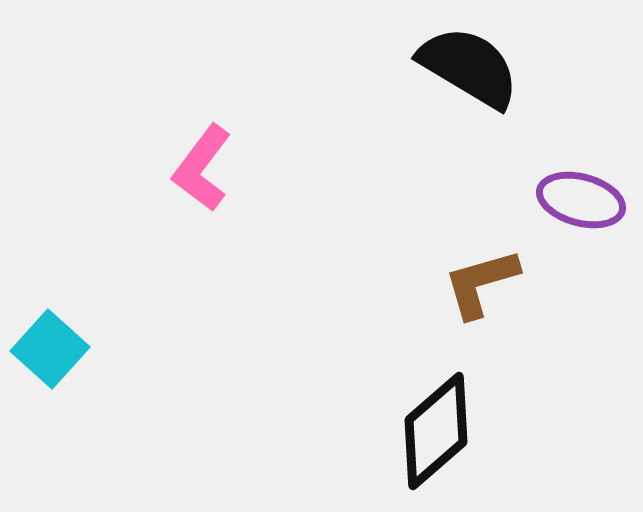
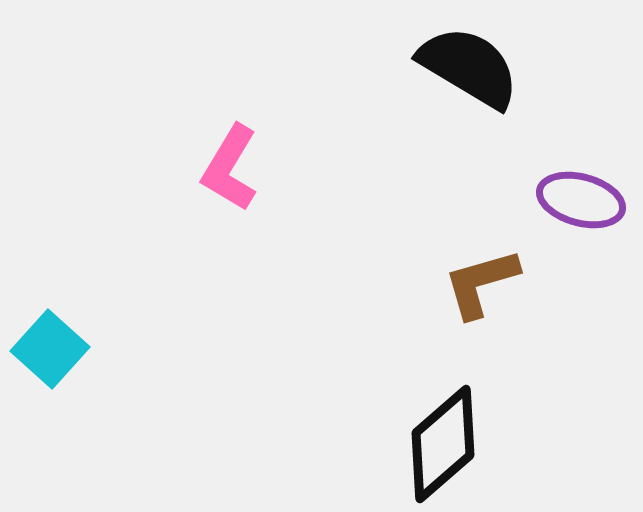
pink L-shape: moved 28 px right; rotated 6 degrees counterclockwise
black diamond: moved 7 px right, 13 px down
